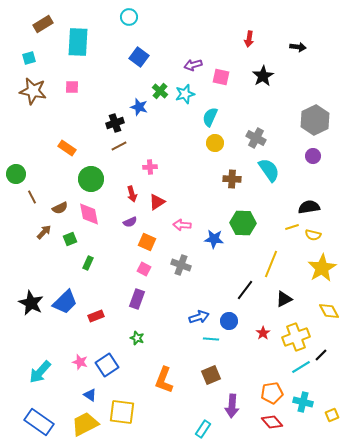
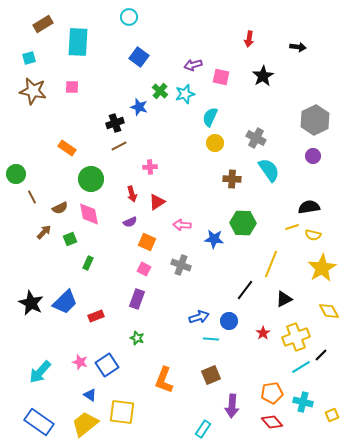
yellow trapezoid at (85, 424): rotated 12 degrees counterclockwise
